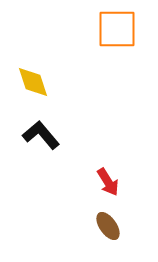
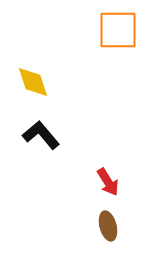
orange square: moved 1 px right, 1 px down
brown ellipse: rotated 20 degrees clockwise
